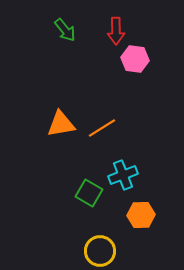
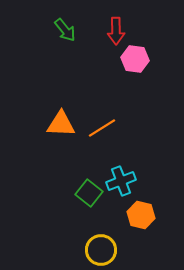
orange triangle: rotated 12 degrees clockwise
cyan cross: moved 2 px left, 6 px down
green square: rotated 8 degrees clockwise
orange hexagon: rotated 16 degrees clockwise
yellow circle: moved 1 px right, 1 px up
